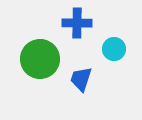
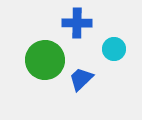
green circle: moved 5 px right, 1 px down
blue trapezoid: rotated 28 degrees clockwise
